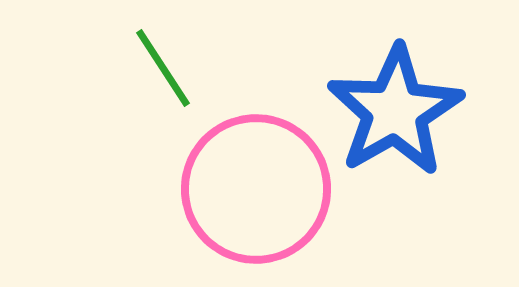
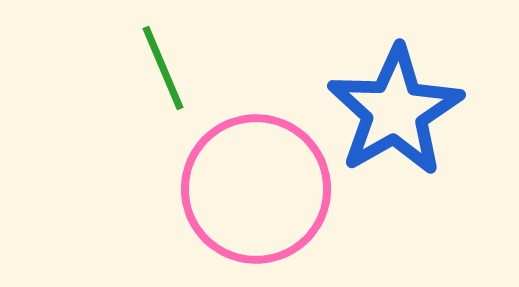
green line: rotated 10 degrees clockwise
